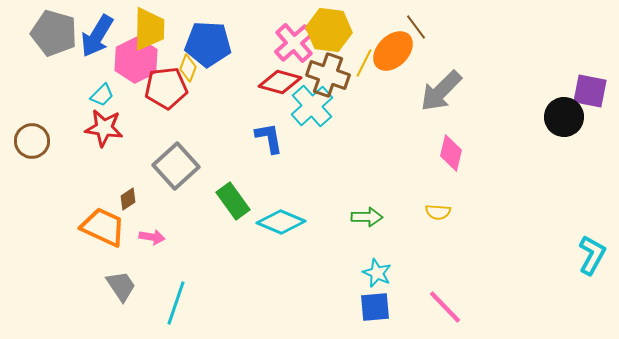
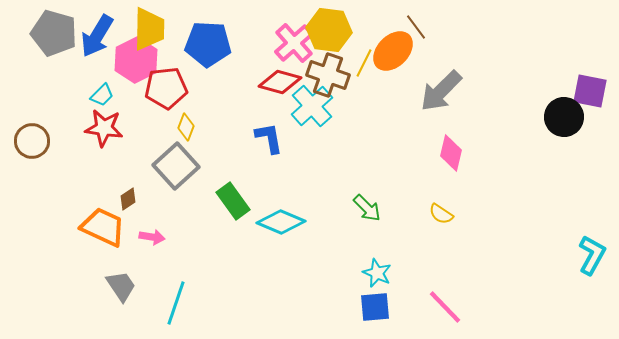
yellow diamond: moved 2 px left, 59 px down
yellow semicircle: moved 3 px right, 2 px down; rotated 30 degrees clockwise
green arrow: moved 9 px up; rotated 44 degrees clockwise
